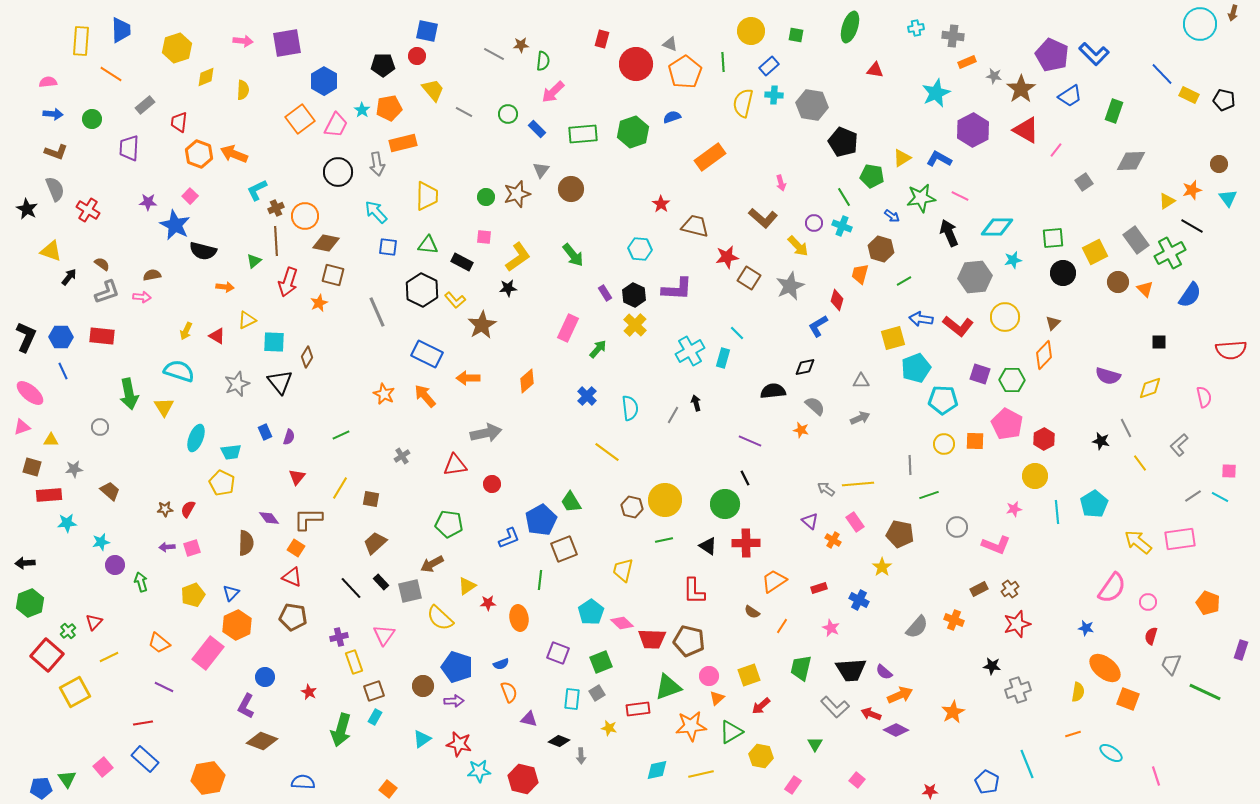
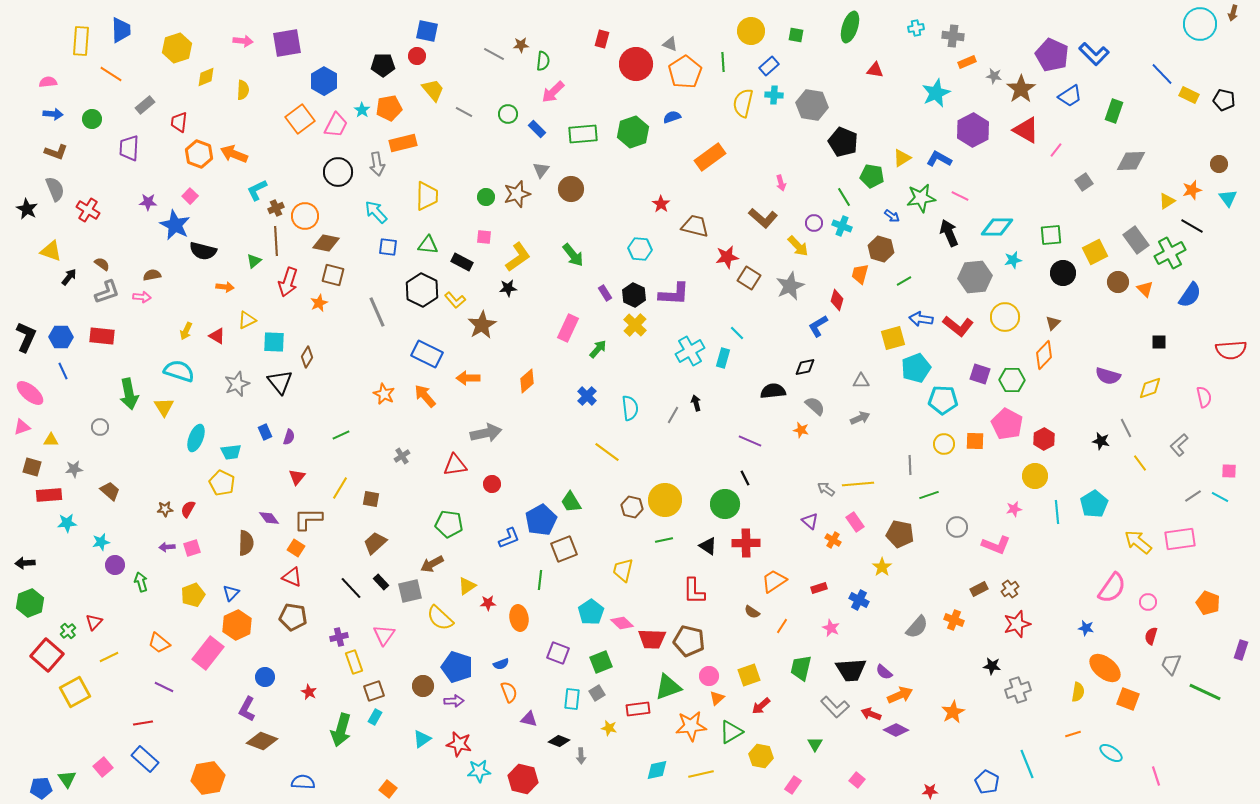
green square at (1053, 238): moved 2 px left, 3 px up
purple L-shape at (677, 289): moved 3 px left, 5 px down
purple L-shape at (246, 706): moved 1 px right, 3 px down
